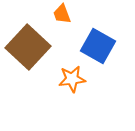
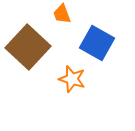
blue square: moved 1 px left, 3 px up
orange star: rotated 24 degrees clockwise
